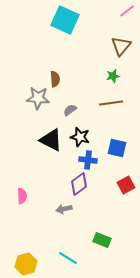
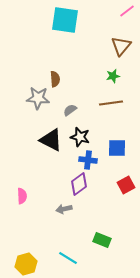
cyan square: rotated 16 degrees counterclockwise
blue square: rotated 12 degrees counterclockwise
